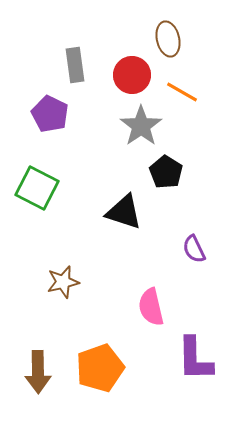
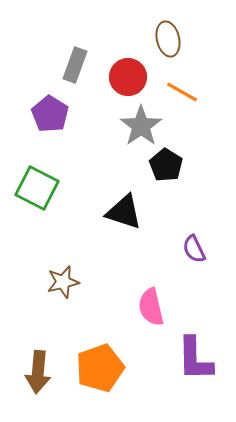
gray rectangle: rotated 28 degrees clockwise
red circle: moved 4 px left, 2 px down
purple pentagon: rotated 6 degrees clockwise
black pentagon: moved 7 px up
brown arrow: rotated 6 degrees clockwise
